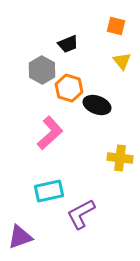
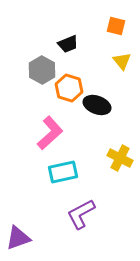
yellow cross: rotated 20 degrees clockwise
cyan rectangle: moved 14 px right, 19 px up
purple triangle: moved 2 px left, 1 px down
